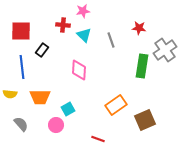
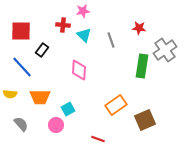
blue line: rotated 35 degrees counterclockwise
